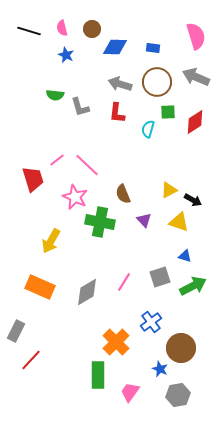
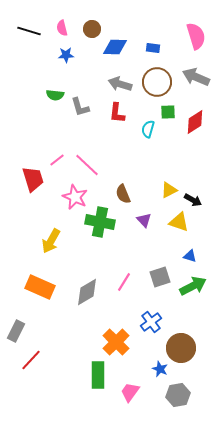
blue star at (66, 55): rotated 28 degrees counterclockwise
blue triangle at (185, 256): moved 5 px right
